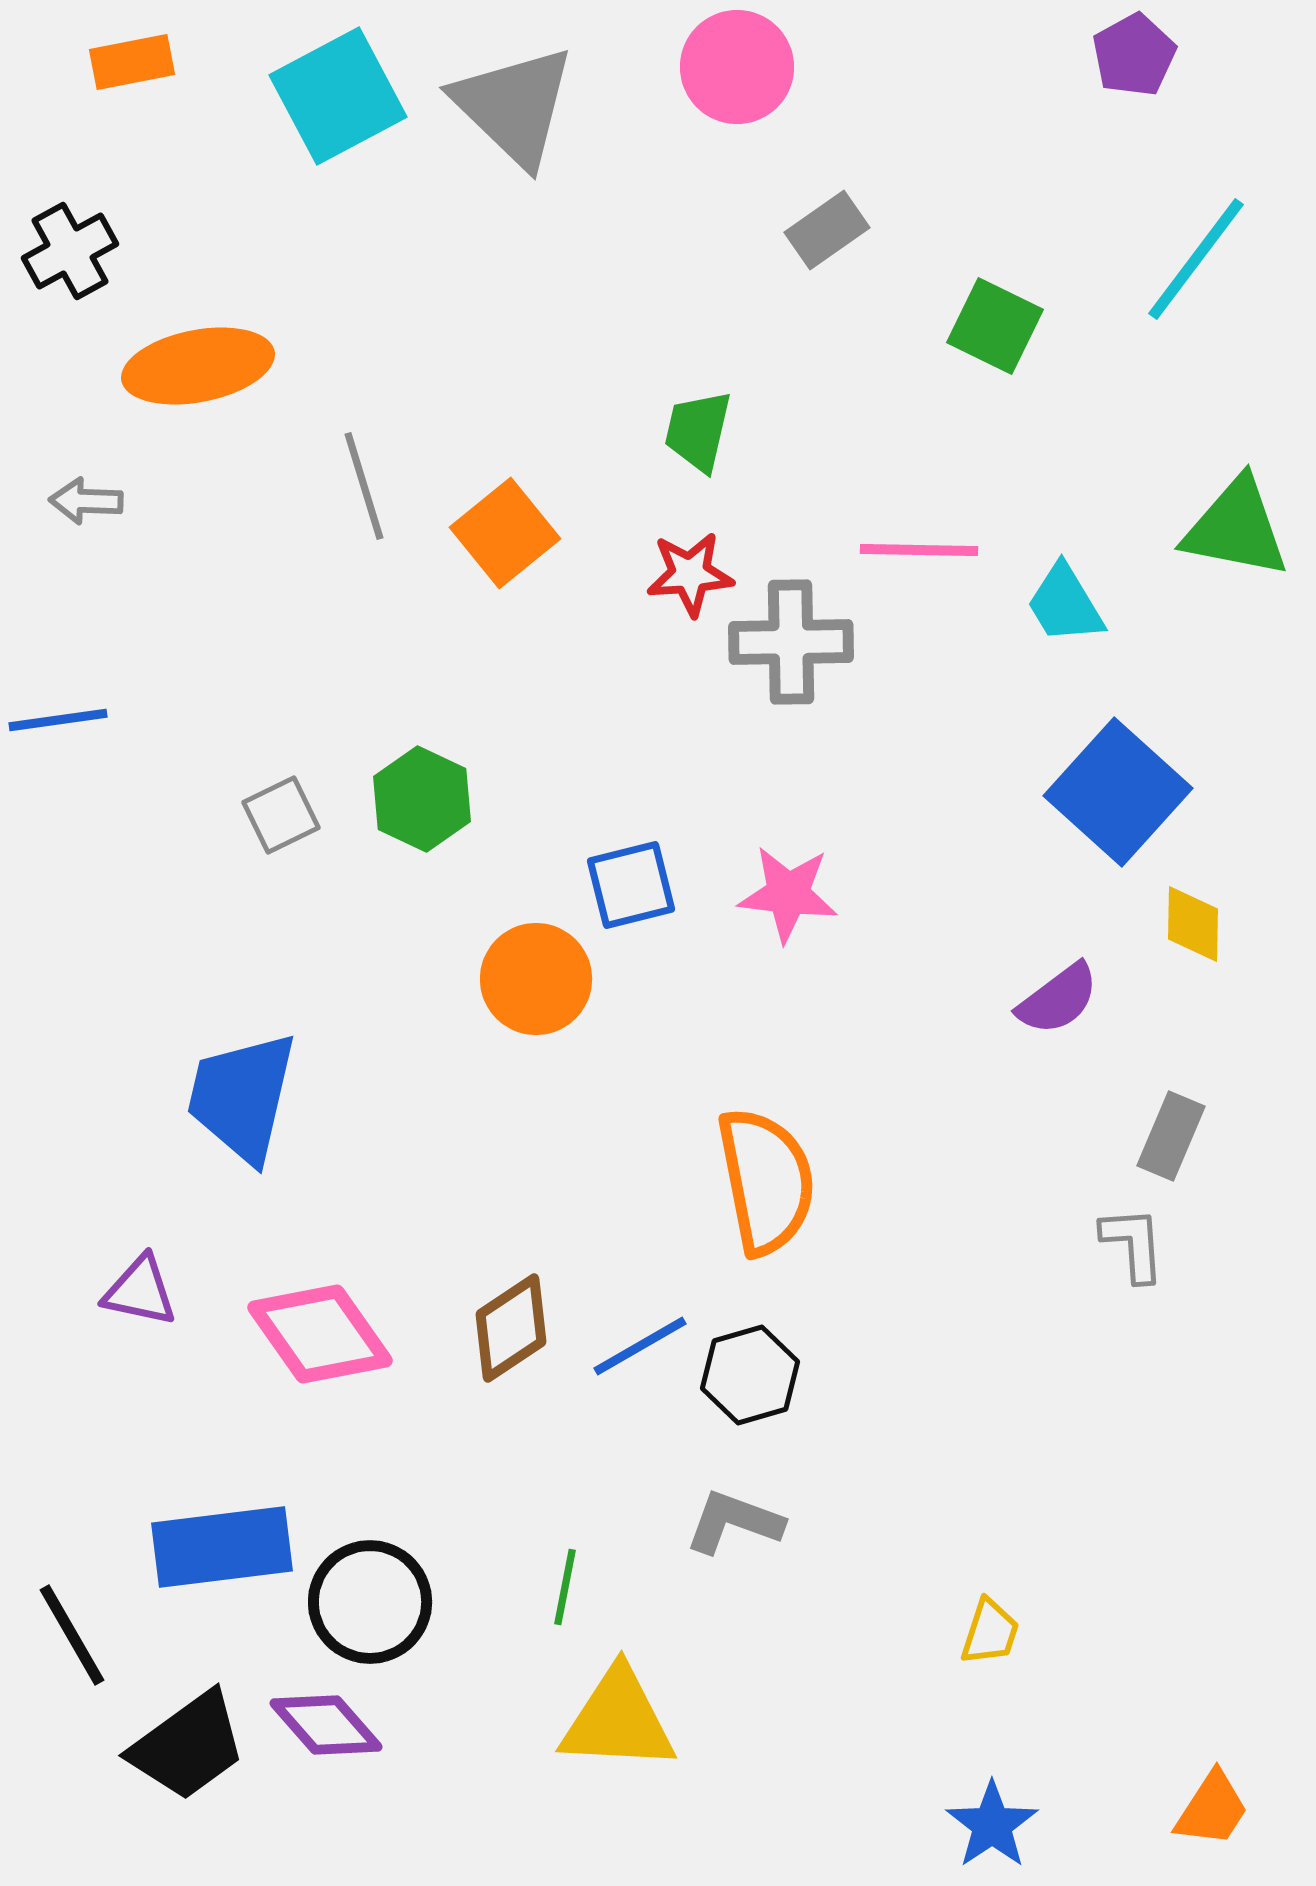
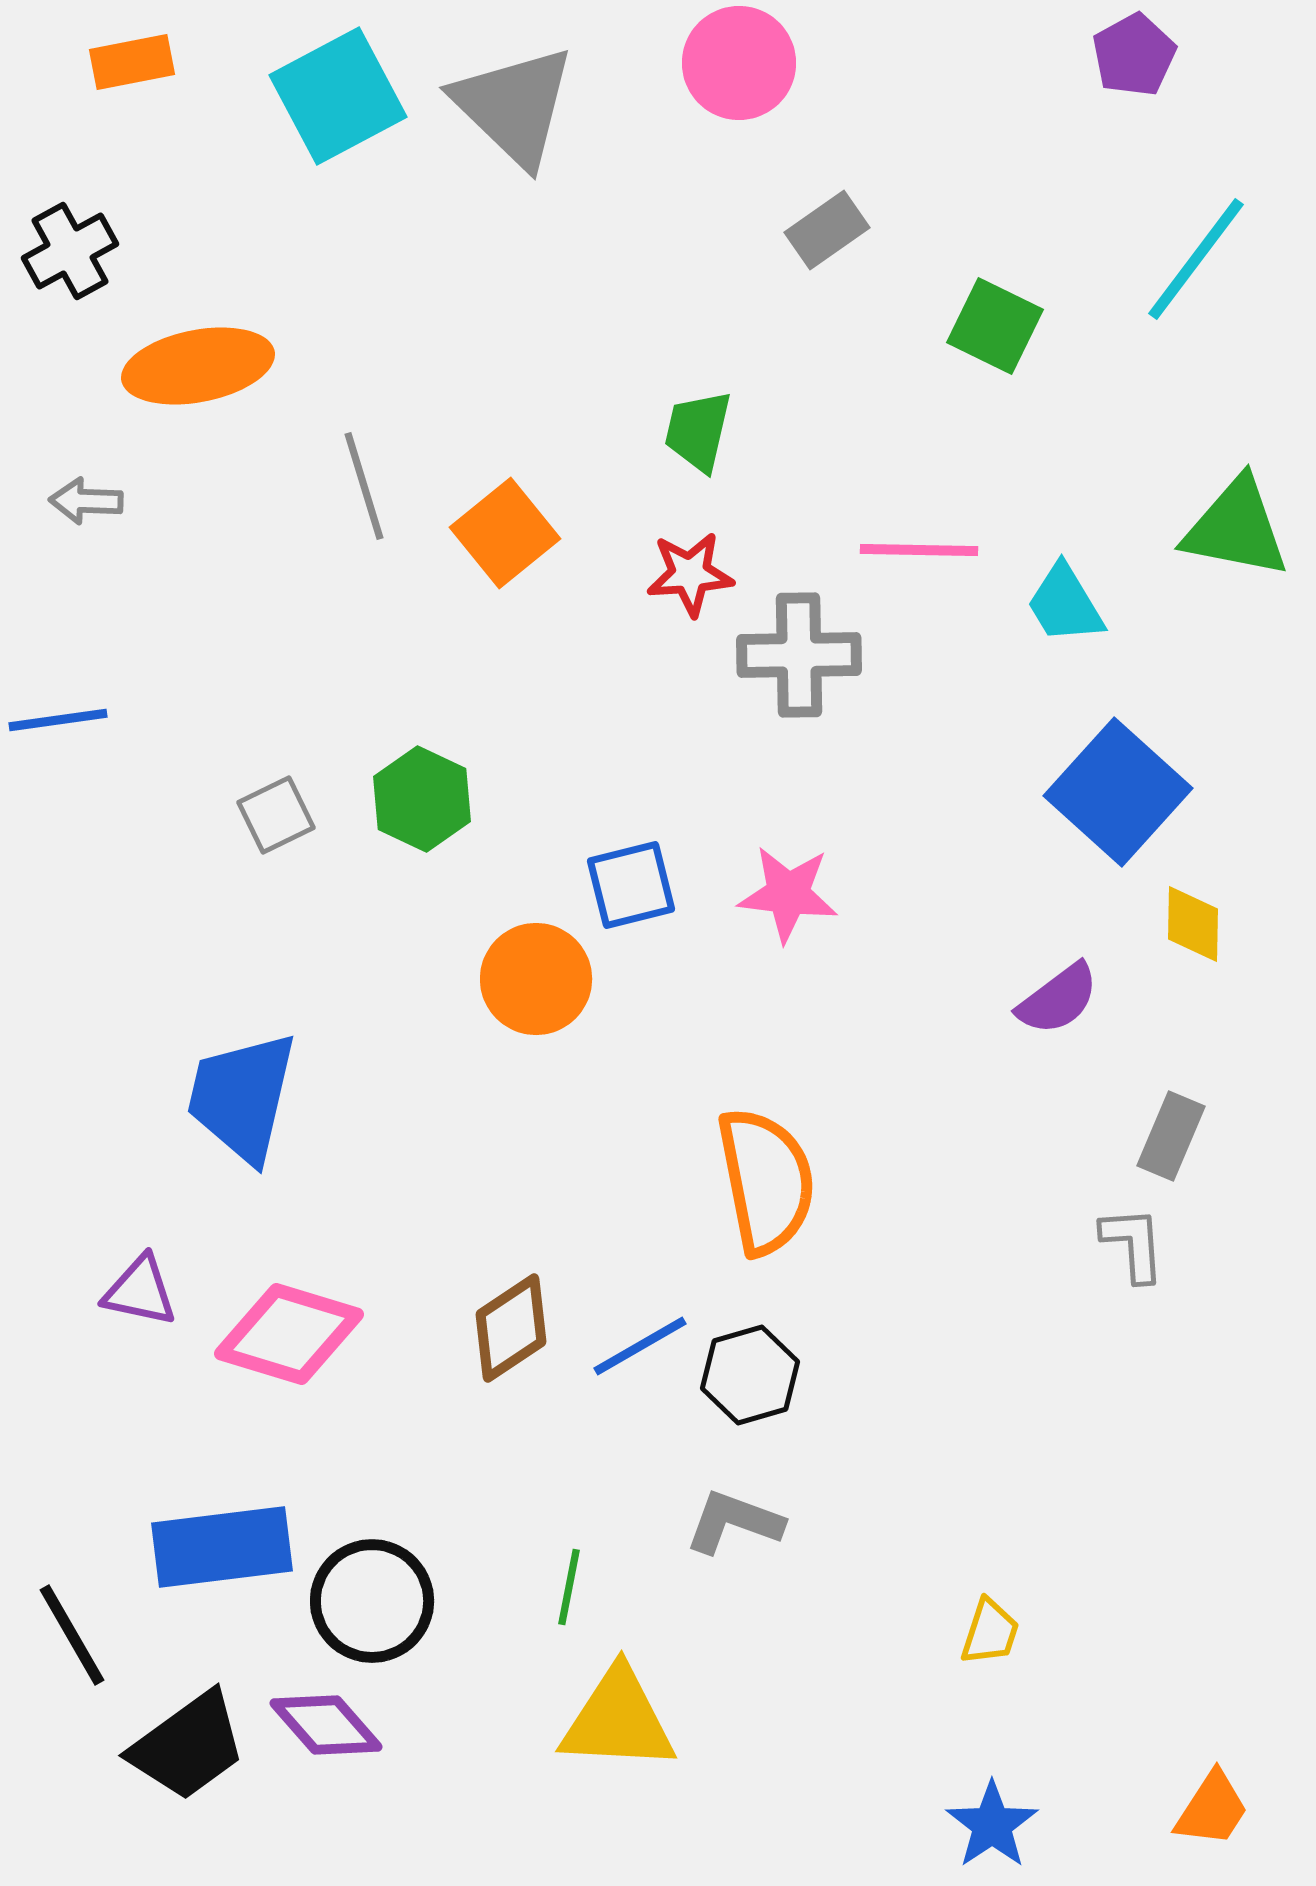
pink circle at (737, 67): moved 2 px right, 4 px up
gray cross at (791, 642): moved 8 px right, 13 px down
gray square at (281, 815): moved 5 px left
pink diamond at (320, 1334): moved 31 px left; rotated 38 degrees counterclockwise
green line at (565, 1587): moved 4 px right
black circle at (370, 1602): moved 2 px right, 1 px up
